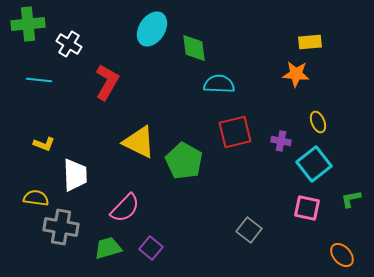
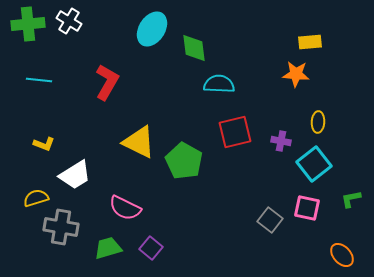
white cross: moved 23 px up
yellow ellipse: rotated 25 degrees clockwise
white trapezoid: rotated 60 degrees clockwise
yellow semicircle: rotated 25 degrees counterclockwise
pink semicircle: rotated 72 degrees clockwise
gray square: moved 21 px right, 10 px up
